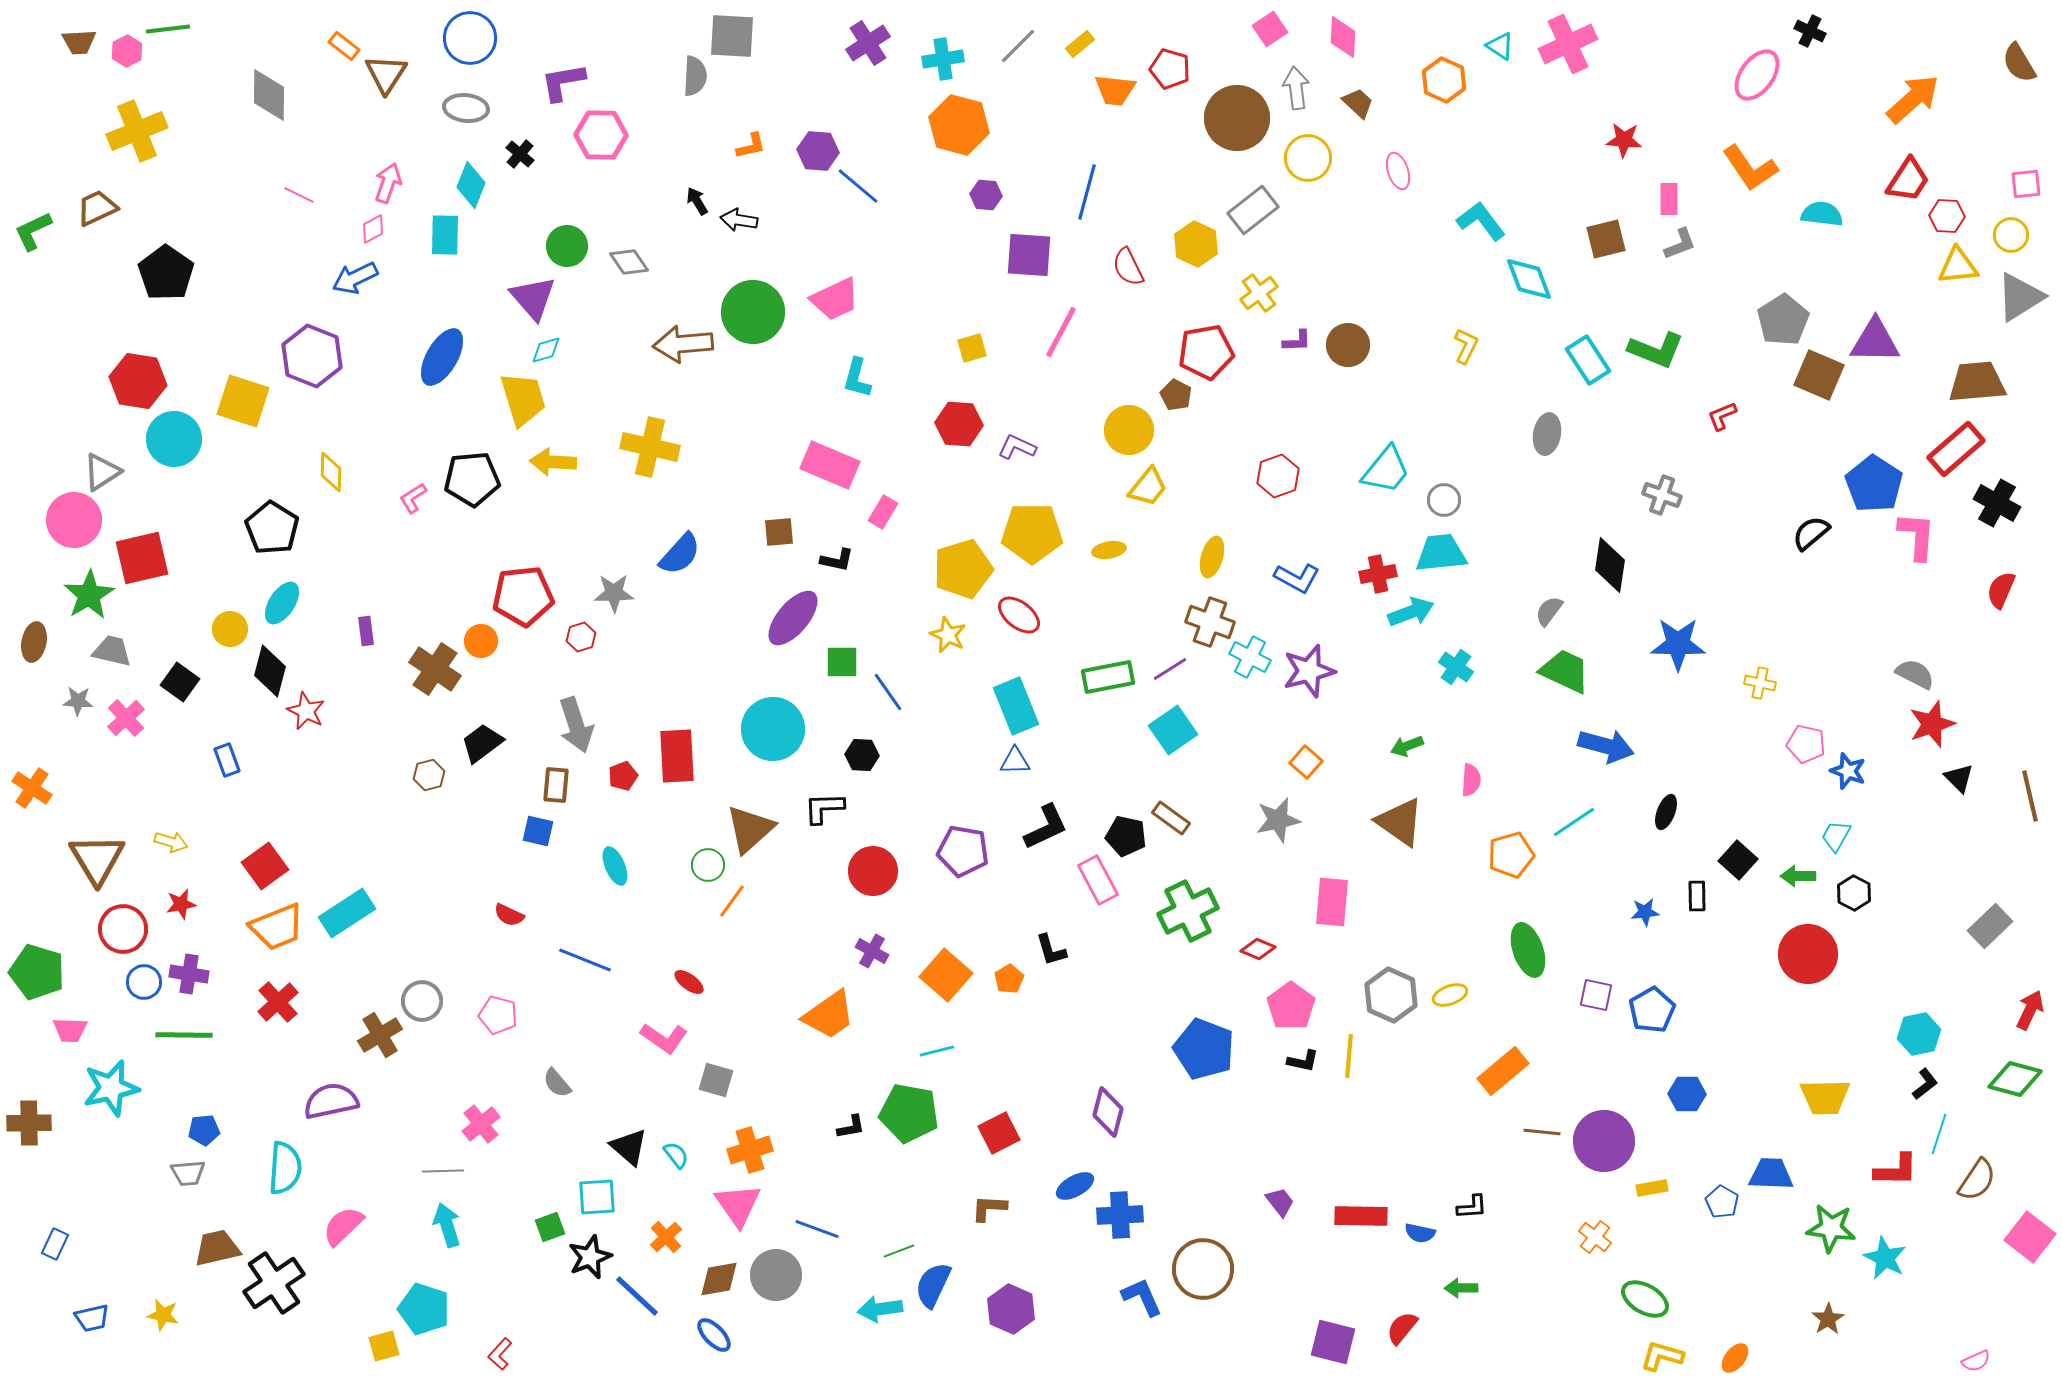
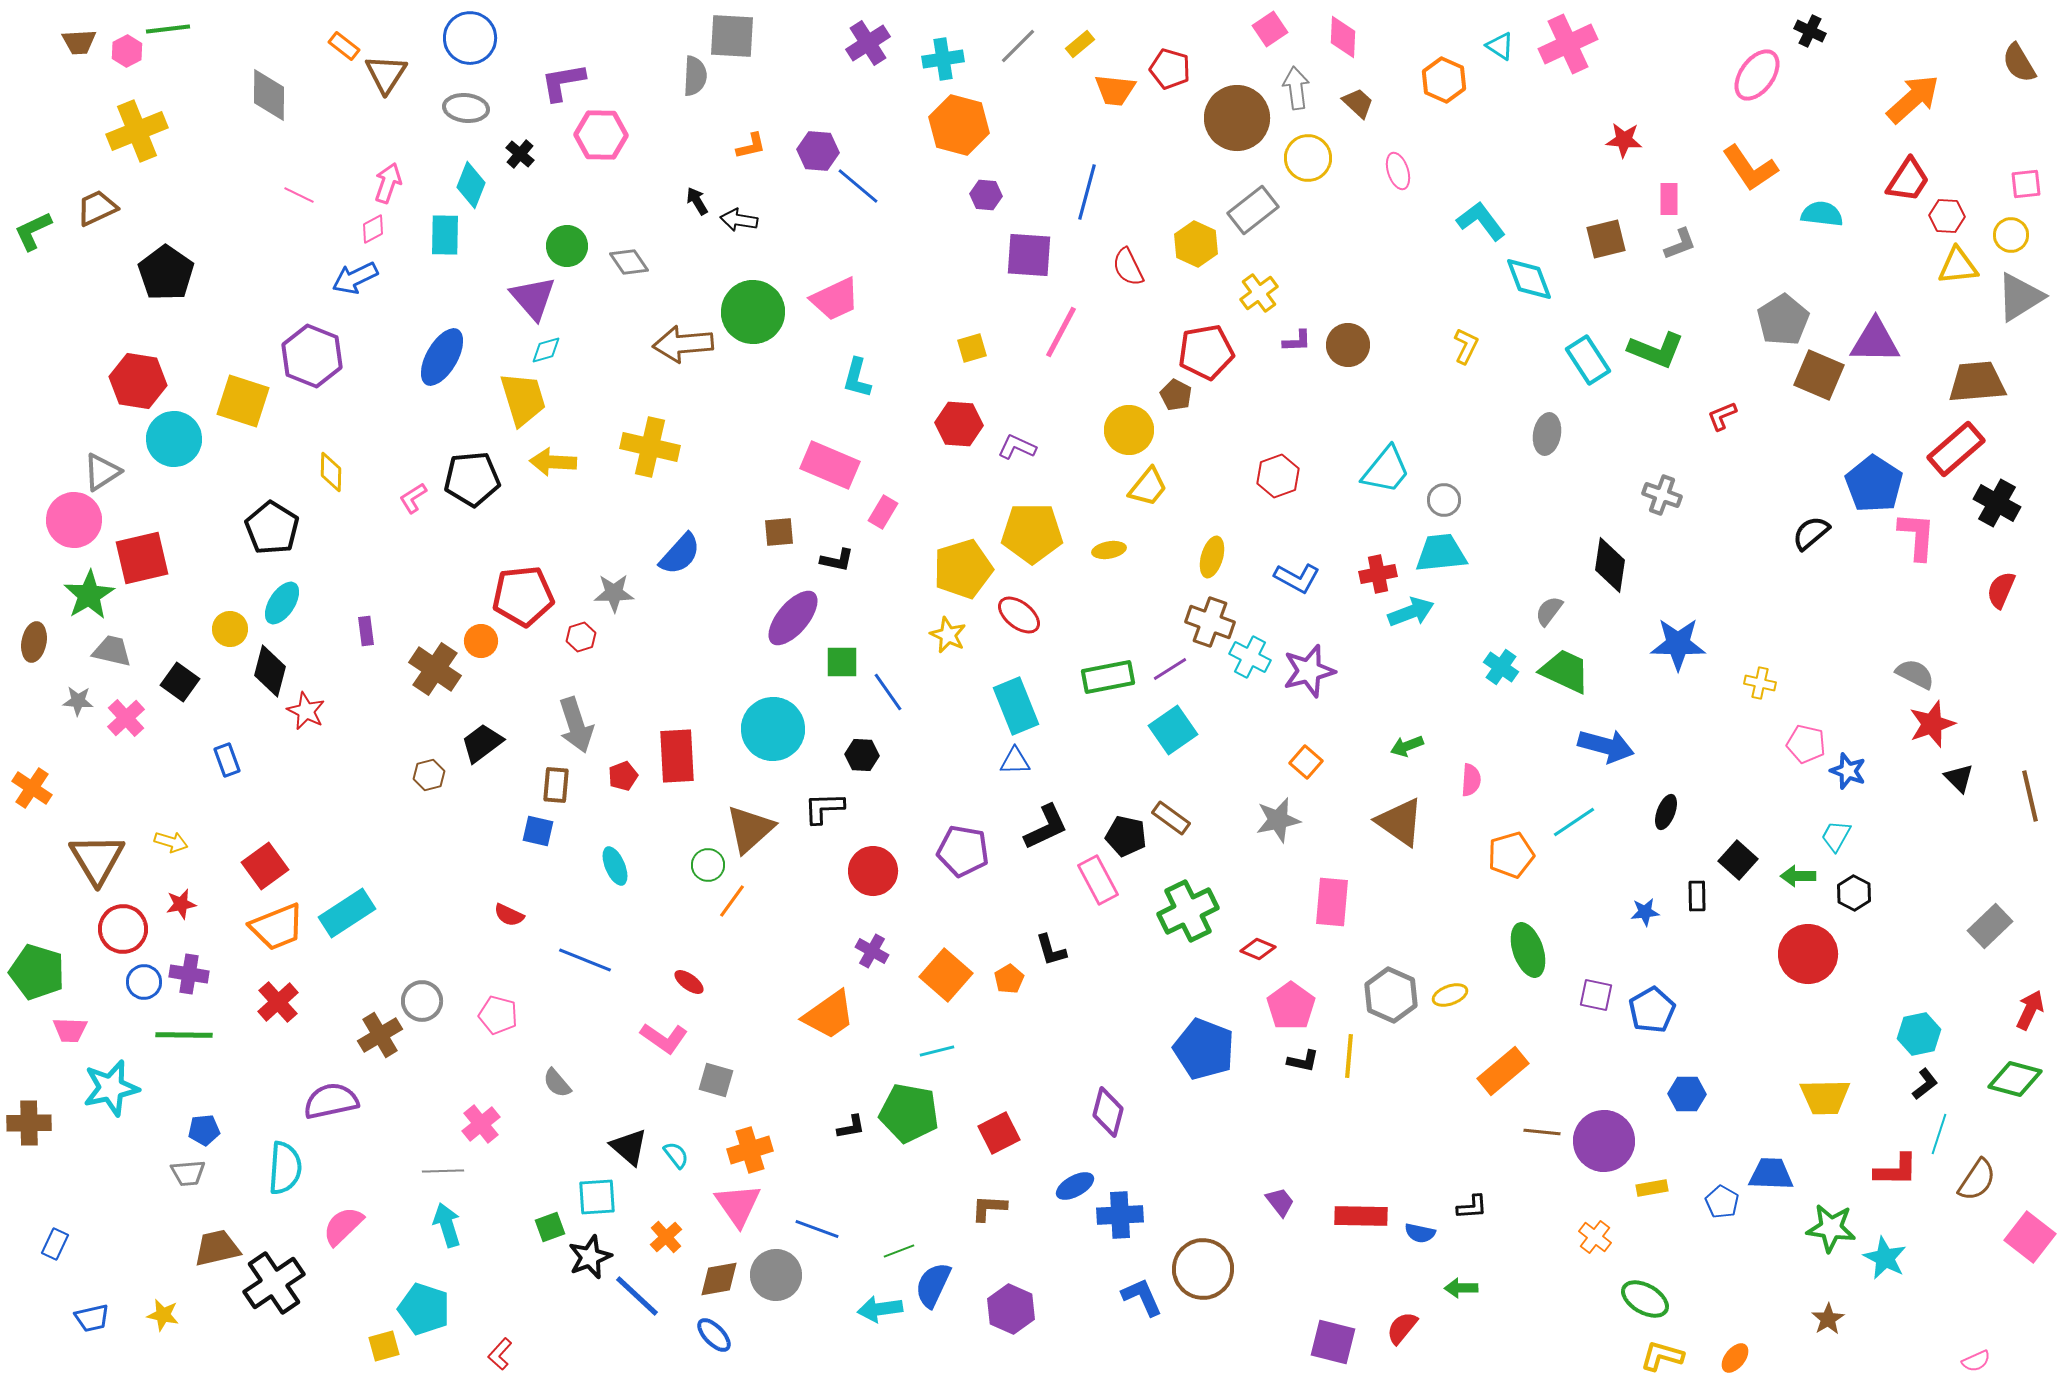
cyan cross at (1456, 667): moved 45 px right
